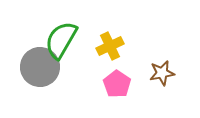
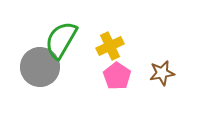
pink pentagon: moved 8 px up
